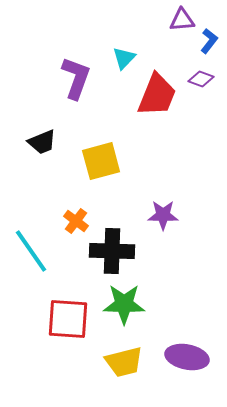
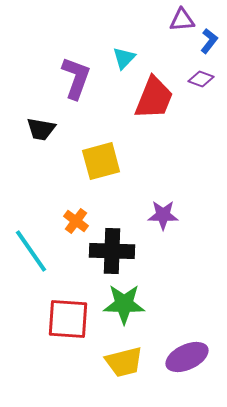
red trapezoid: moved 3 px left, 3 px down
black trapezoid: moved 1 px left, 13 px up; rotated 32 degrees clockwise
purple ellipse: rotated 36 degrees counterclockwise
